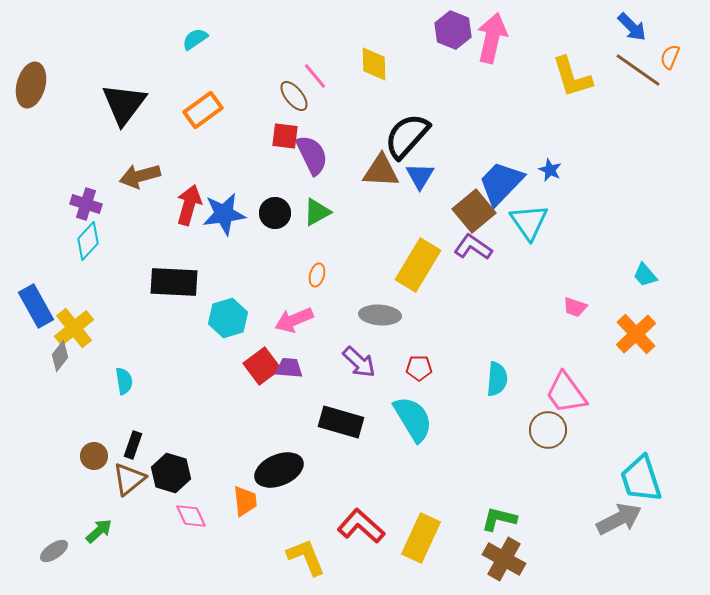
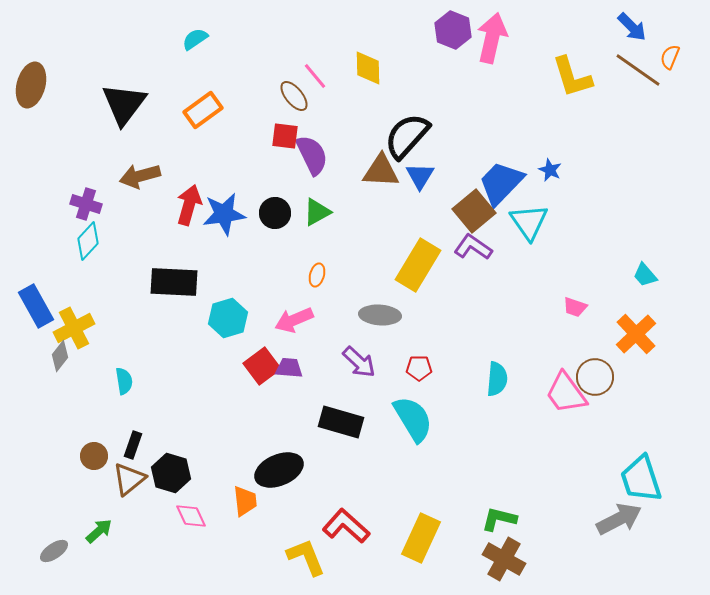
yellow diamond at (374, 64): moved 6 px left, 4 px down
yellow cross at (74, 328): rotated 12 degrees clockwise
brown circle at (548, 430): moved 47 px right, 53 px up
red L-shape at (361, 526): moved 15 px left
